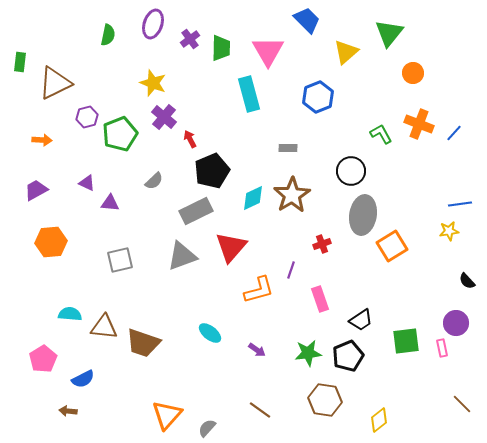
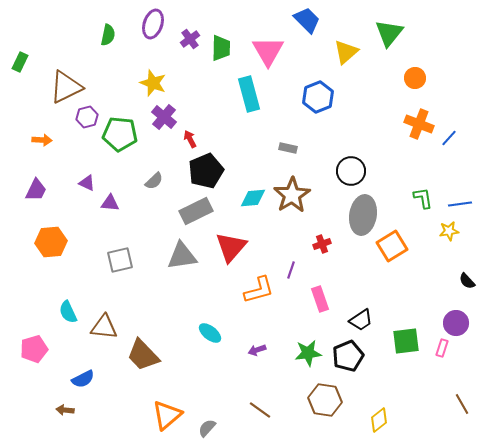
green rectangle at (20, 62): rotated 18 degrees clockwise
orange circle at (413, 73): moved 2 px right, 5 px down
brown triangle at (55, 83): moved 11 px right, 4 px down
blue line at (454, 133): moved 5 px left, 5 px down
green pentagon at (120, 134): rotated 28 degrees clockwise
green L-shape at (381, 134): moved 42 px right, 64 px down; rotated 20 degrees clockwise
gray rectangle at (288, 148): rotated 12 degrees clockwise
black pentagon at (212, 171): moved 6 px left
purple trapezoid at (36, 190): rotated 145 degrees clockwise
cyan diamond at (253, 198): rotated 20 degrees clockwise
gray triangle at (182, 256): rotated 12 degrees clockwise
cyan semicircle at (70, 314): moved 2 px left, 2 px up; rotated 120 degrees counterclockwise
brown trapezoid at (143, 343): moved 12 px down; rotated 27 degrees clockwise
pink rectangle at (442, 348): rotated 30 degrees clockwise
purple arrow at (257, 350): rotated 126 degrees clockwise
pink pentagon at (43, 359): moved 9 px left, 10 px up; rotated 16 degrees clockwise
brown line at (462, 404): rotated 15 degrees clockwise
brown arrow at (68, 411): moved 3 px left, 1 px up
orange triangle at (167, 415): rotated 8 degrees clockwise
